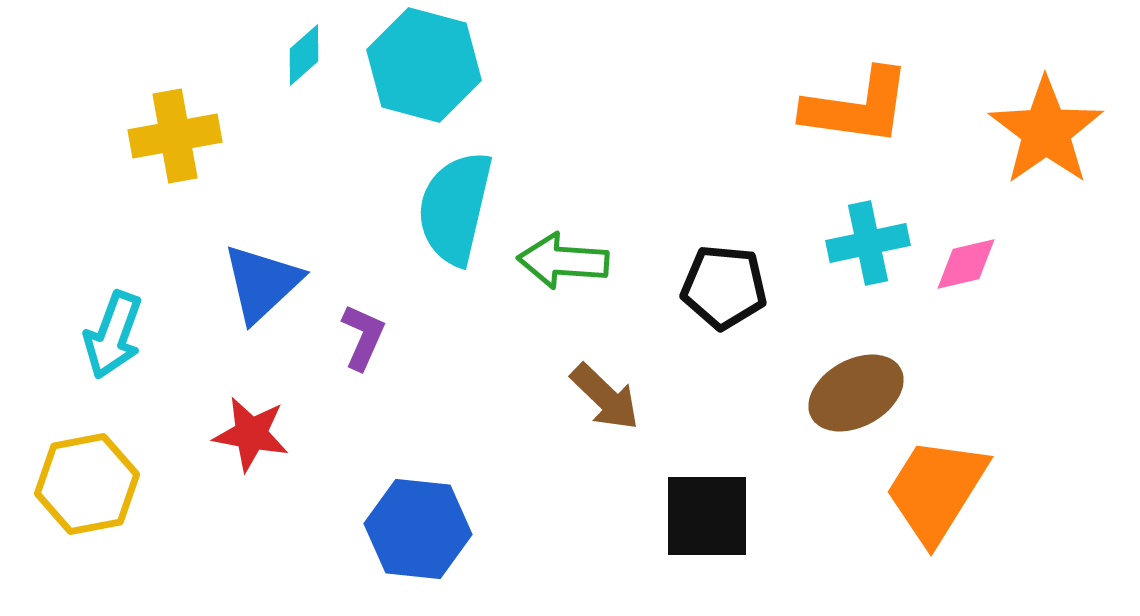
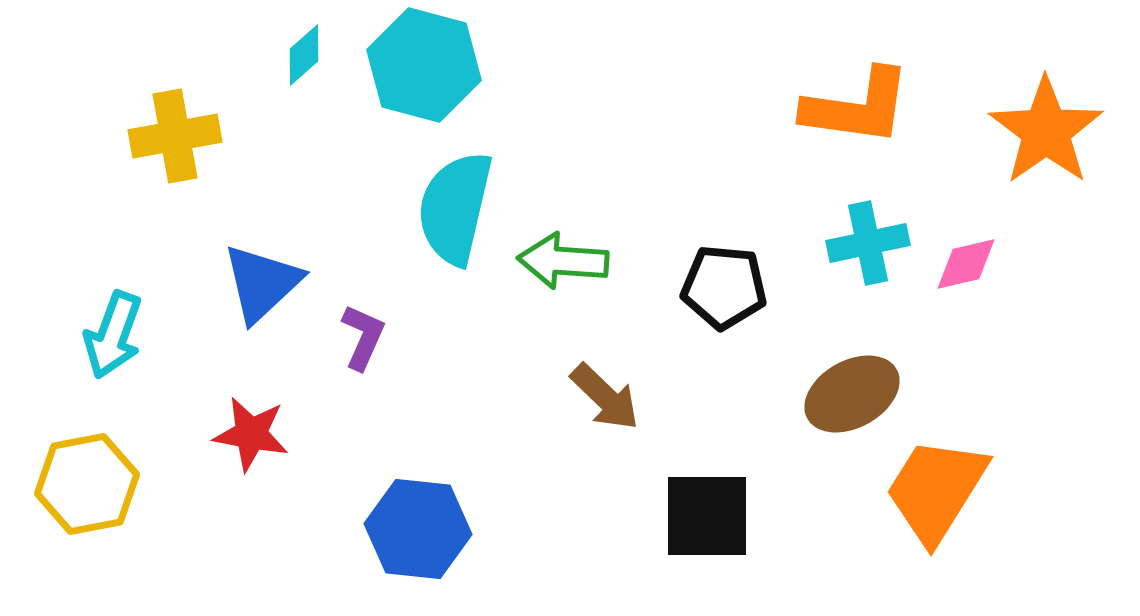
brown ellipse: moved 4 px left, 1 px down
